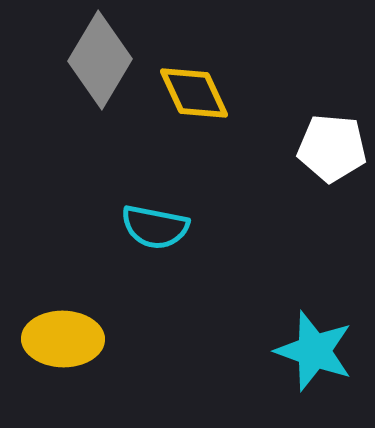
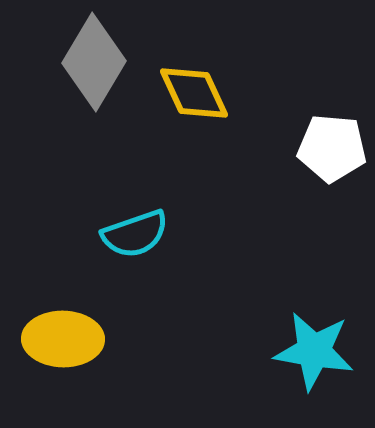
gray diamond: moved 6 px left, 2 px down
cyan semicircle: moved 20 px left, 7 px down; rotated 30 degrees counterclockwise
cyan star: rotated 10 degrees counterclockwise
